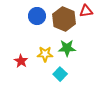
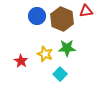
brown hexagon: moved 2 px left
yellow star: rotated 21 degrees clockwise
